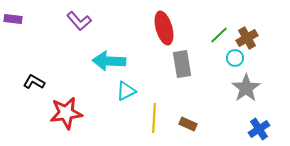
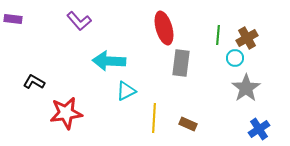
green line: moved 1 px left; rotated 42 degrees counterclockwise
gray rectangle: moved 1 px left, 1 px up; rotated 16 degrees clockwise
